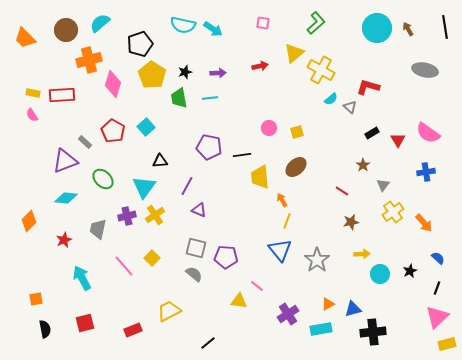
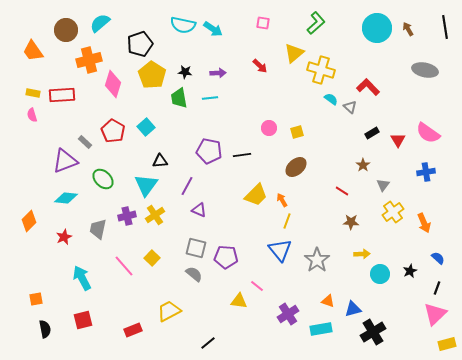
orange trapezoid at (25, 38): moved 8 px right, 13 px down; rotated 10 degrees clockwise
red arrow at (260, 66): rotated 56 degrees clockwise
yellow cross at (321, 70): rotated 12 degrees counterclockwise
black star at (185, 72): rotated 24 degrees clockwise
red L-shape at (368, 87): rotated 30 degrees clockwise
cyan semicircle at (331, 99): rotated 104 degrees counterclockwise
pink semicircle at (32, 115): rotated 16 degrees clockwise
purple pentagon at (209, 147): moved 4 px down
yellow trapezoid at (260, 177): moved 4 px left, 18 px down; rotated 130 degrees counterclockwise
cyan triangle at (144, 187): moved 2 px right, 2 px up
brown star at (351, 222): rotated 14 degrees clockwise
orange arrow at (424, 223): rotated 18 degrees clockwise
red star at (64, 240): moved 3 px up
orange triangle at (328, 304): moved 3 px up; rotated 48 degrees clockwise
pink triangle at (437, 317): moved 2 px left, 3 px up
red square at (85, 323): moved 2 px left, 3 px up
black cross at (373, 332): rotated 25 degrees counterclockwise
